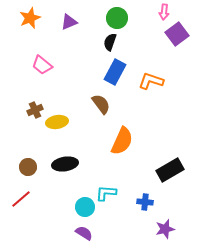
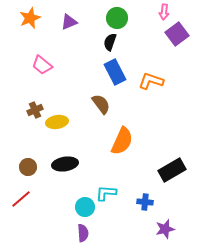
blue rectangle: rotated 55 degrees counterclockwise
black rectangle: moved 2 px right
purple semicircle: moved 1 px left; rotated 54 degrees clockwise
